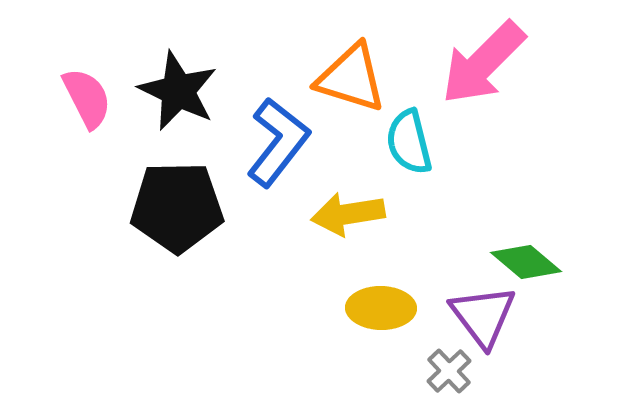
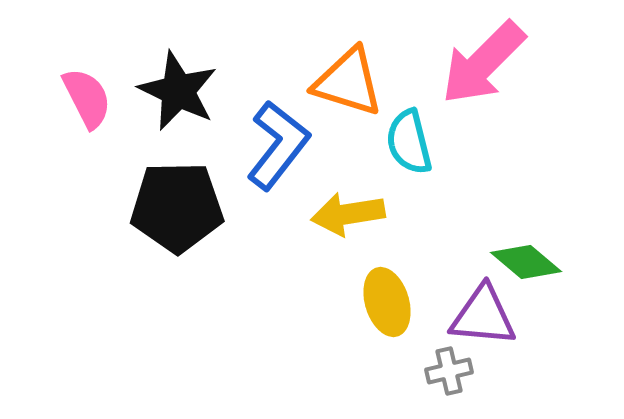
orange triangle: moved 3 px left, 4 px down
blue L-shape: moved 3 px down
yellow ellipse: moved 6 px right, 6 px up; rotated 72 degrees clockwise
purple triangle: rotated 48 degrees counterclockwise
gray cross: rotated 30 degrees clockwise
